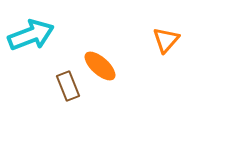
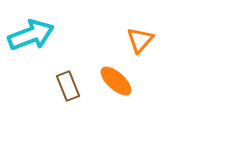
orange triangle: moved 26 px left
orange ellipse: moved 16 px right, 15 px down
